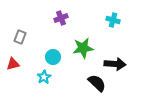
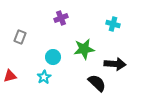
cyan cross: moved 4 px down
green star: moved 1 px right, 1 px down
red triangle: moved 3 px left, 12 px down
